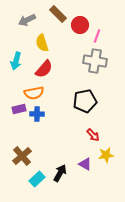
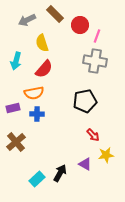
brown rectangle: moved 3 px left
purple rectangle: moved 6 px left, 1 px up
brown cross: moved 6 px left, 14 px up
